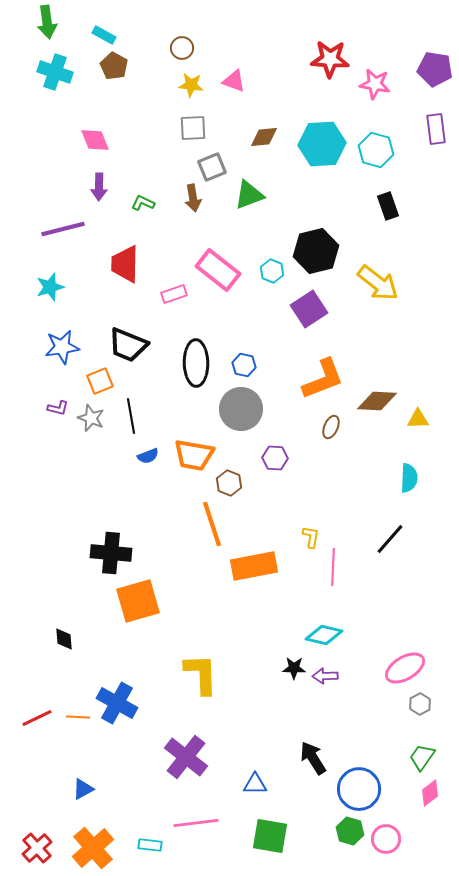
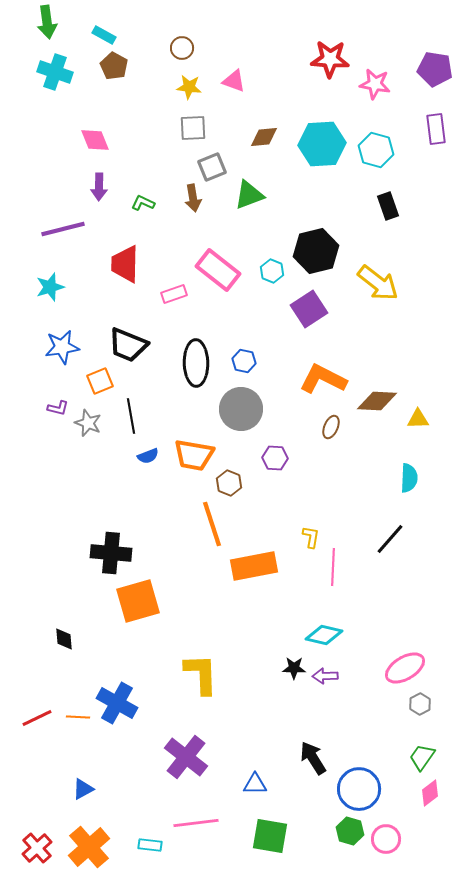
yellow star at (191, 85): moved 2 px left, 2 px down
blue hexagon at (244, 365): moved 4 px up
orange L-shape at (323, 379): rotated 132 degrees counterclockwise
gray star at (91, 418): moved 3 px left, 5 px down
orange cross at (93, 848): moved 4 px left, 1 px up
